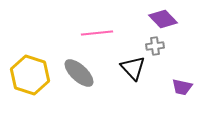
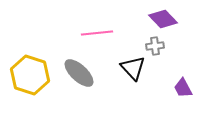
purple trapezoid: moved 1 px right, 1 px down; rotated 50 degrees clockwise
